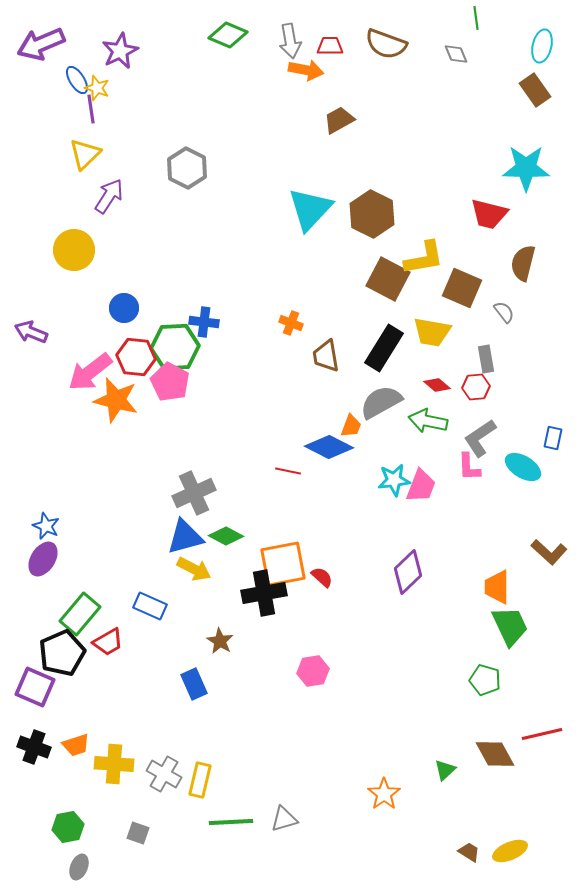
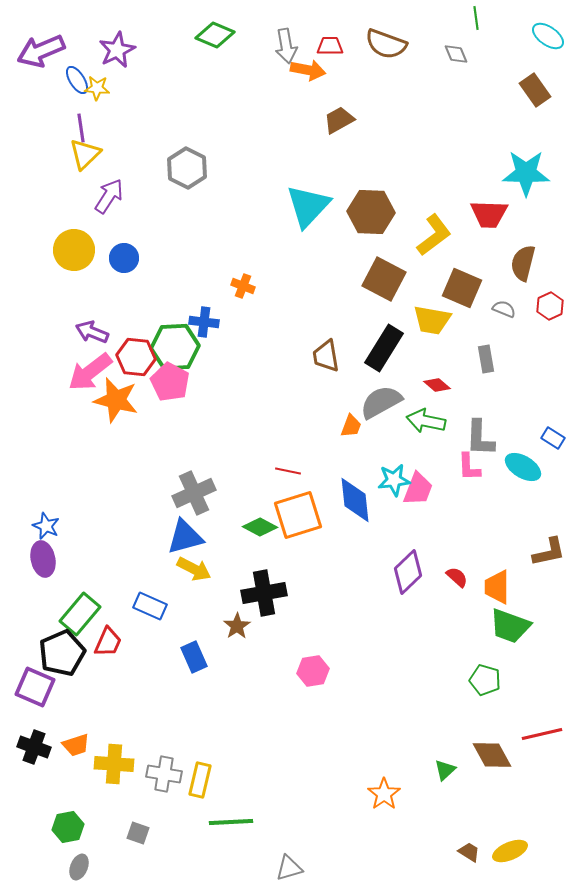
green diamond at (228, 35): moved 13 px left
gray arrow at (290, 41): moved 4 px left, 5 px down
purple arrow at (41, 44): moved 7 px down
cyan ellipse at (542, 46): moved 6 px right, 10 px up; rotated 68 degrees counterclockwise
purple star at (120, 51): moved 3 px left, 1 px up
orange arrow at (306, 70): moved 2 px right
yellow star at (97, 88): rotated 15 degrees counterclockwise
purple line at (91, 109): moved 10 px left, 19 px down
cyan star at (526, 168): moved 5 px down
cyan triangle at (310, 209): moved 2 px left, 3 px up
brown hexagon at (372, 214): moved 1 px left, 2 px up; rotated 24 degrees counterclockwise
red trapezoid at (489, 214): rotated 12 degrees counterclockwise
yellow L-shape at (424, 258): moved 10 px right, 23 px up; rotated 27 degrees counterclockwise
brown square at (388, 279): moved 4 px left
blue circle at (124, 308): moved 50 px up
gray semicircle at (504, 312): moved 3 px up; rotated 30 degrees counterclockwise
orange cross at (291, 323): moved 48 px left, 37 px up
purple arrow at (31, 332): moved 61 px right
yellow trapezoid at (432, 332): moved 12 px up
red hexagon at (476, 387): moved 74 px right, 81 px up; rotated 20 degrees counterclockwise
green arrow at (428, 421): moved 2 px left
gray L-shape at (480, 438): rotated 54 degrees counterclockwise
blue rectangle at (553, 438): rotated 70 degrees counterclockwise
blue diamond at (329, 447): moved 26 px right, 53 px down; rotated 57 degrees clockwise
pink trapezoid at (421, 486): moved 3 px left, 3 px down
green diamond at (226, 536): moved 34 px right, 9 px up
brown L-shape at (549, 552): rotated 54 degrees counterclockwise
purple ellipse at (43, 559): rotated 44 degrees counterclockwise
orange square at (283, 564): moved 15 px right, 49 px up; rotated 6 degrees counterclockwise
red semicircle at (322, 577): moved 135 px right
green trapezoid at (510, 626): rotated 135 degrees clockwise
brown star at (220, 641): moved 17 px right, 15 px up; rotated 8 degrees clockwise
red trapezoid at (108, 642): rotated 36 degrees counterclockwise
blue rectangle at (194, 684): moved 27 px up
brown diamond at (495, 754): moved 3 px left, 1 px down
gray cross at (164, 774): rotated 20 degrees counterclockwise
gray triangle at (284, 819): moved 5 px right, 49 px down
